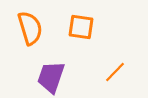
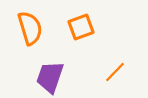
orange square: rotated 28 degrees counterclockwise
purple trapezoid: moved 1 px left
